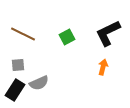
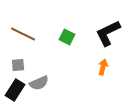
green square: rotated 35 degrees counterclockwise
